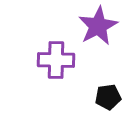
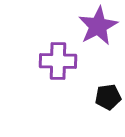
purple cross: moved 2 px right, 1 px down
